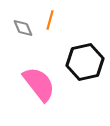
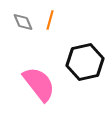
gray diamond: moved 6 px up
